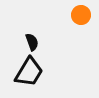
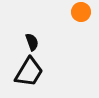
orange circle: moved 3 px up
